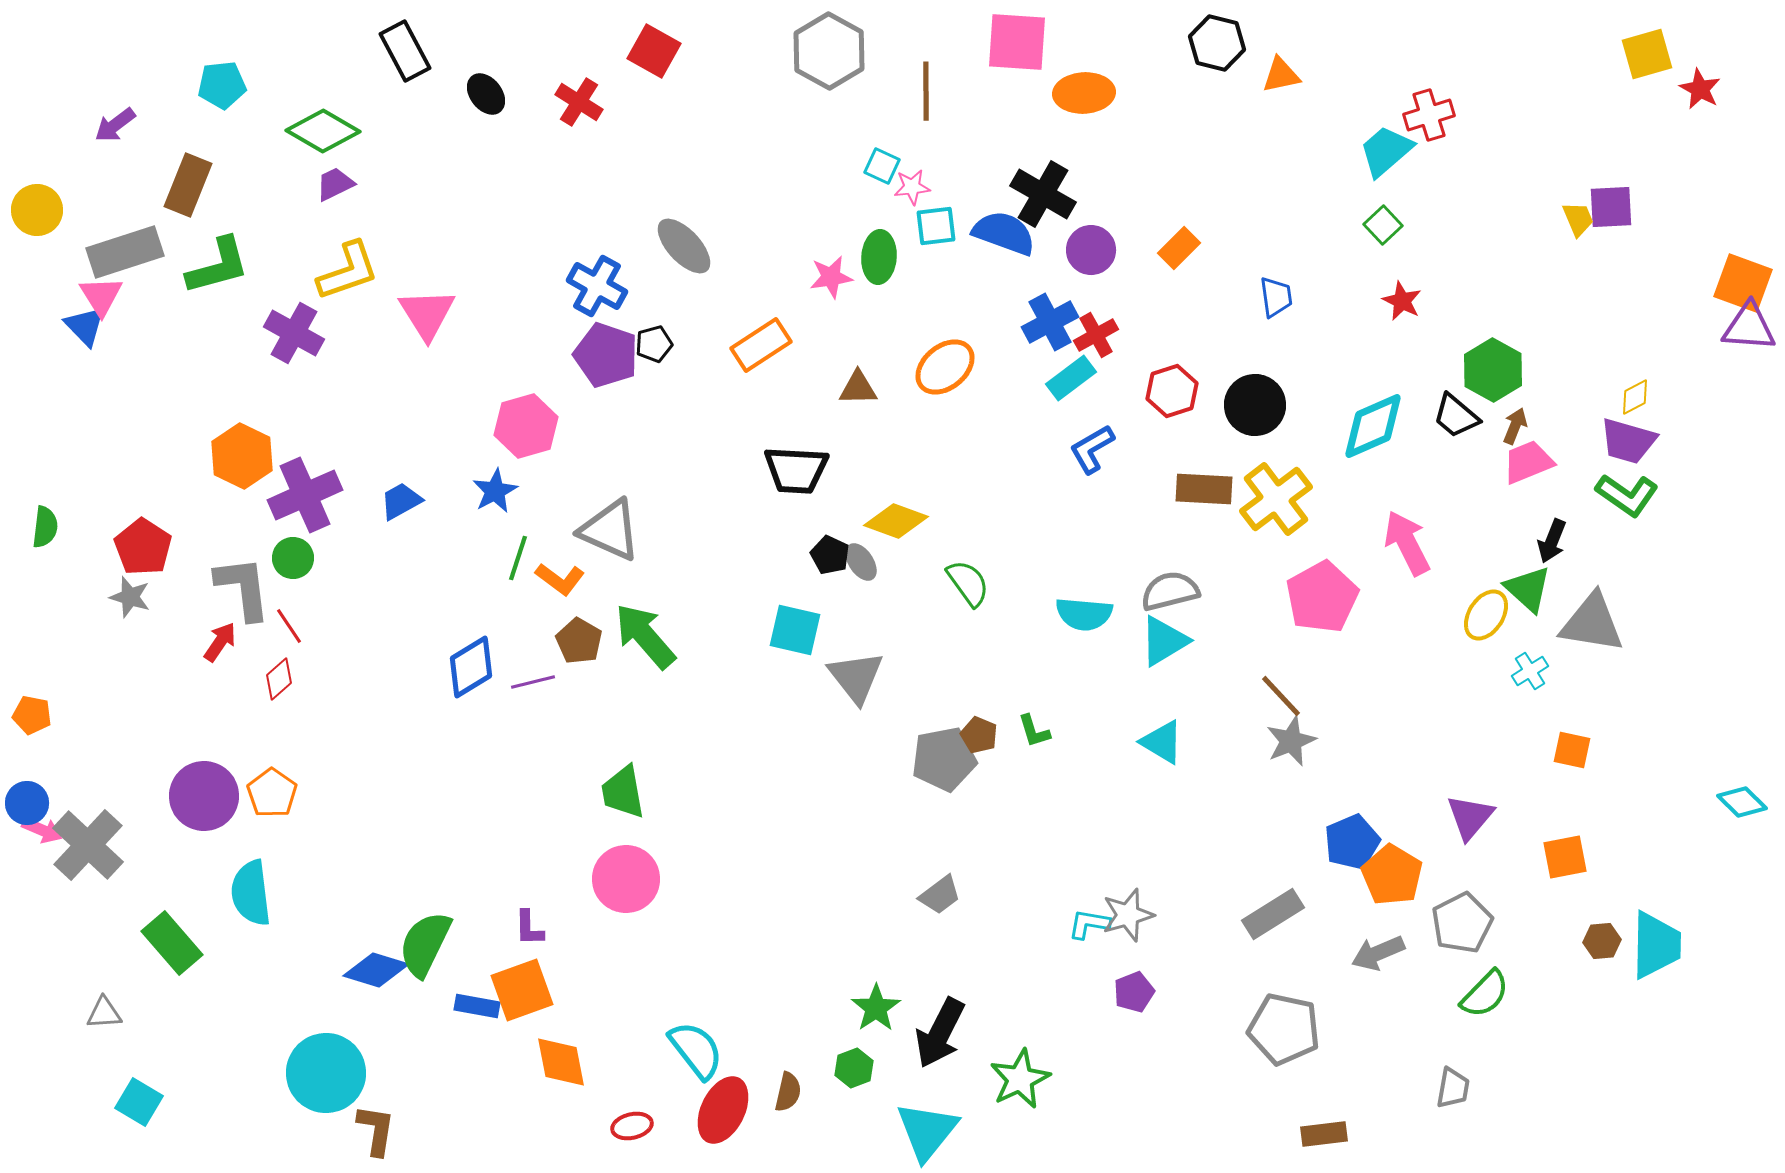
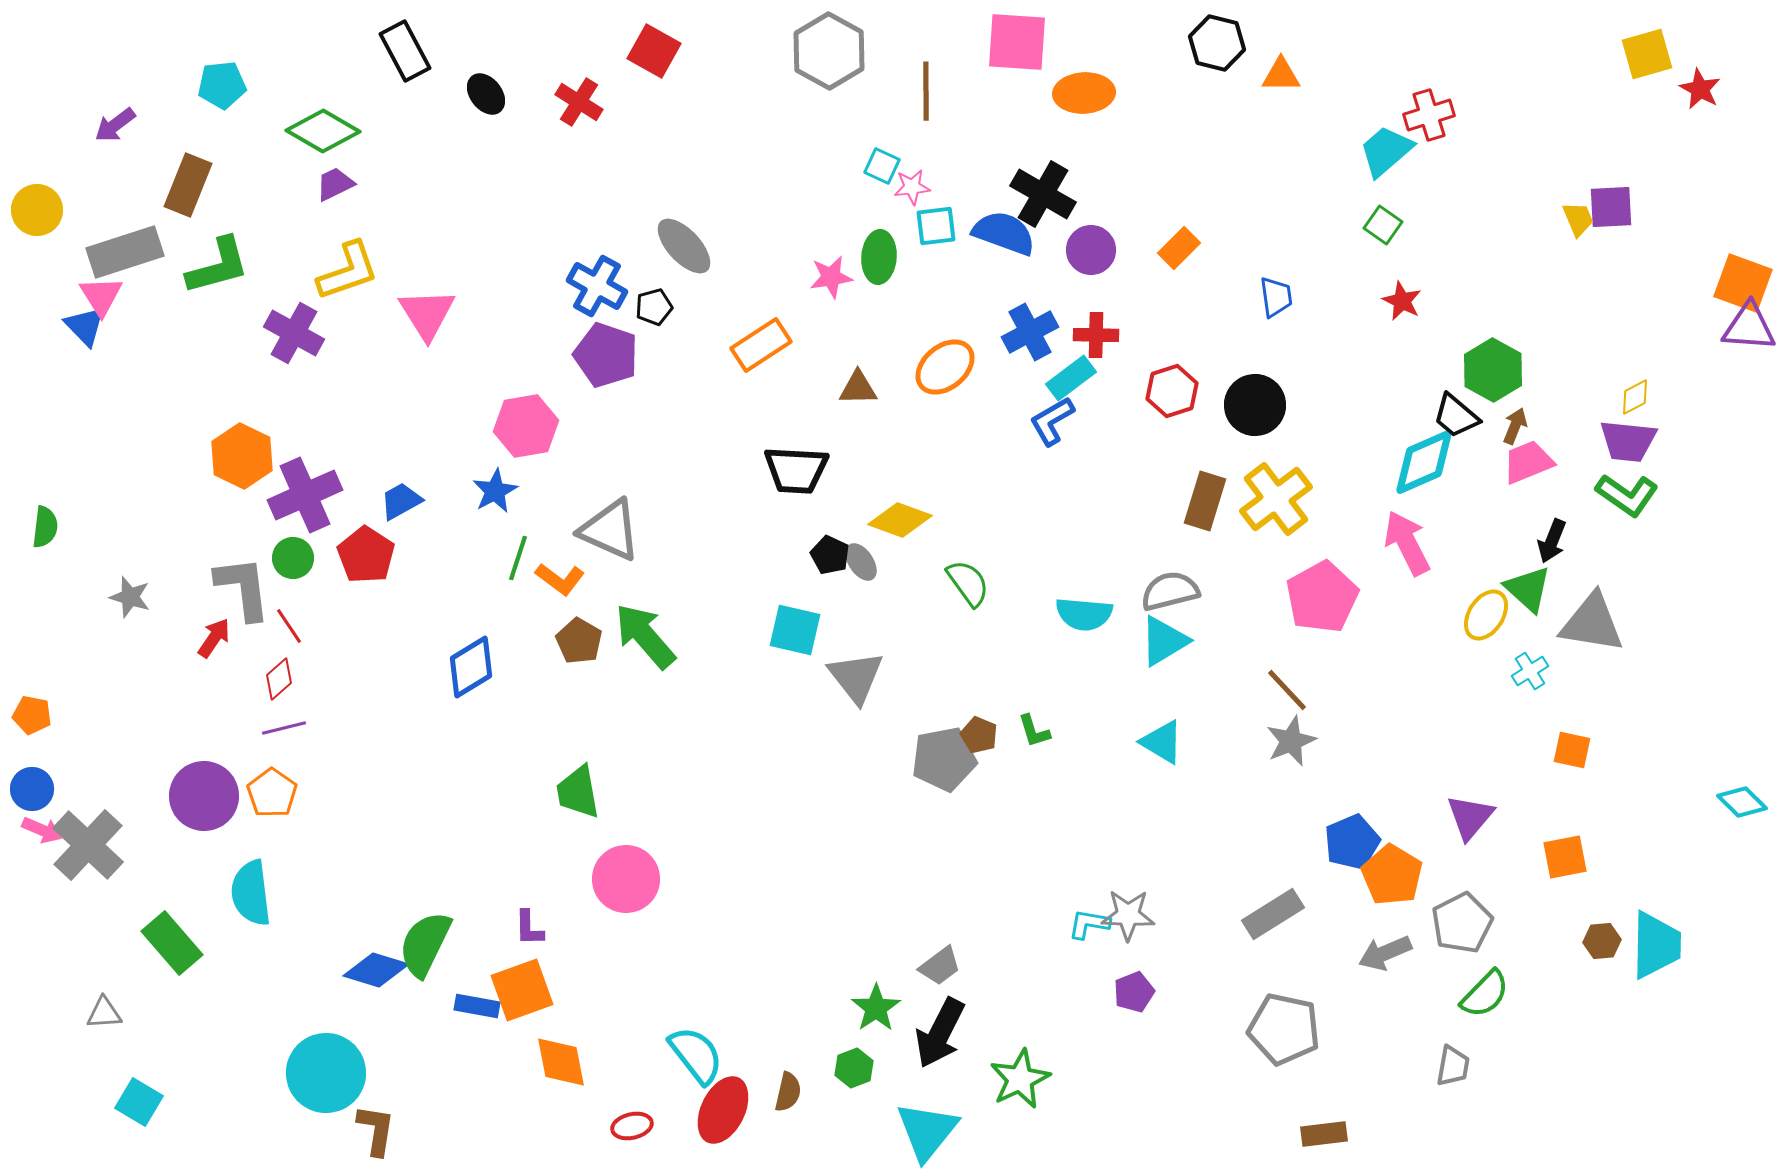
orange triangle at (1281, 75): rotated 12 degrees clockwise
green square at (1383, 225): rotated 12 degrees counterclockwise
blue cross at (1050, 322): moved 20 px left, 10 px down
red cross at (1096, 335): rotated 30 degrees clockwise
black pentagon at (654, 344): moved 37 px up
pink hexagon at (526, 426): rotated 6 degrees clockwise
cyan diamond at (1373, 426): moved 51 px right, 36 px down
purple trapezoid at (1628, 441): rotated 10 degrees counterclockwise
blue L-shape at (1092, 449): moved 40 px left, 28 px up
brown rectangle at (1204, 489): moved 1 px right, 12 px down; rotated 76 degrees counterclockwise
yellow diamond at (896, 521): moved 4 px right, 1 px up
red pentagon at (143, 547): moved 223 px right, 8 px down
red arrow at (220, 642): moved 6 px left, 4 px up
purple line at (533, 682): moved 249 px left, 46 px down
brown line at (1281, 696): moved 6 px right, 6 px up
green trapezoid at (623, 792): moved 45 px left
blue circle at (27, 803): moved 5 px right, 14 px up
gray trapezoid at (940, 895): moved 71 px down
gray star at (1128, 915): rotated 18 degrees clockwise
gray arrow at (1378, 953): moved 7 px right
cyan semicircle at (696, 1050): moved 5 px down
gray trapezoid at (1453, 1088): moved 22 px up
